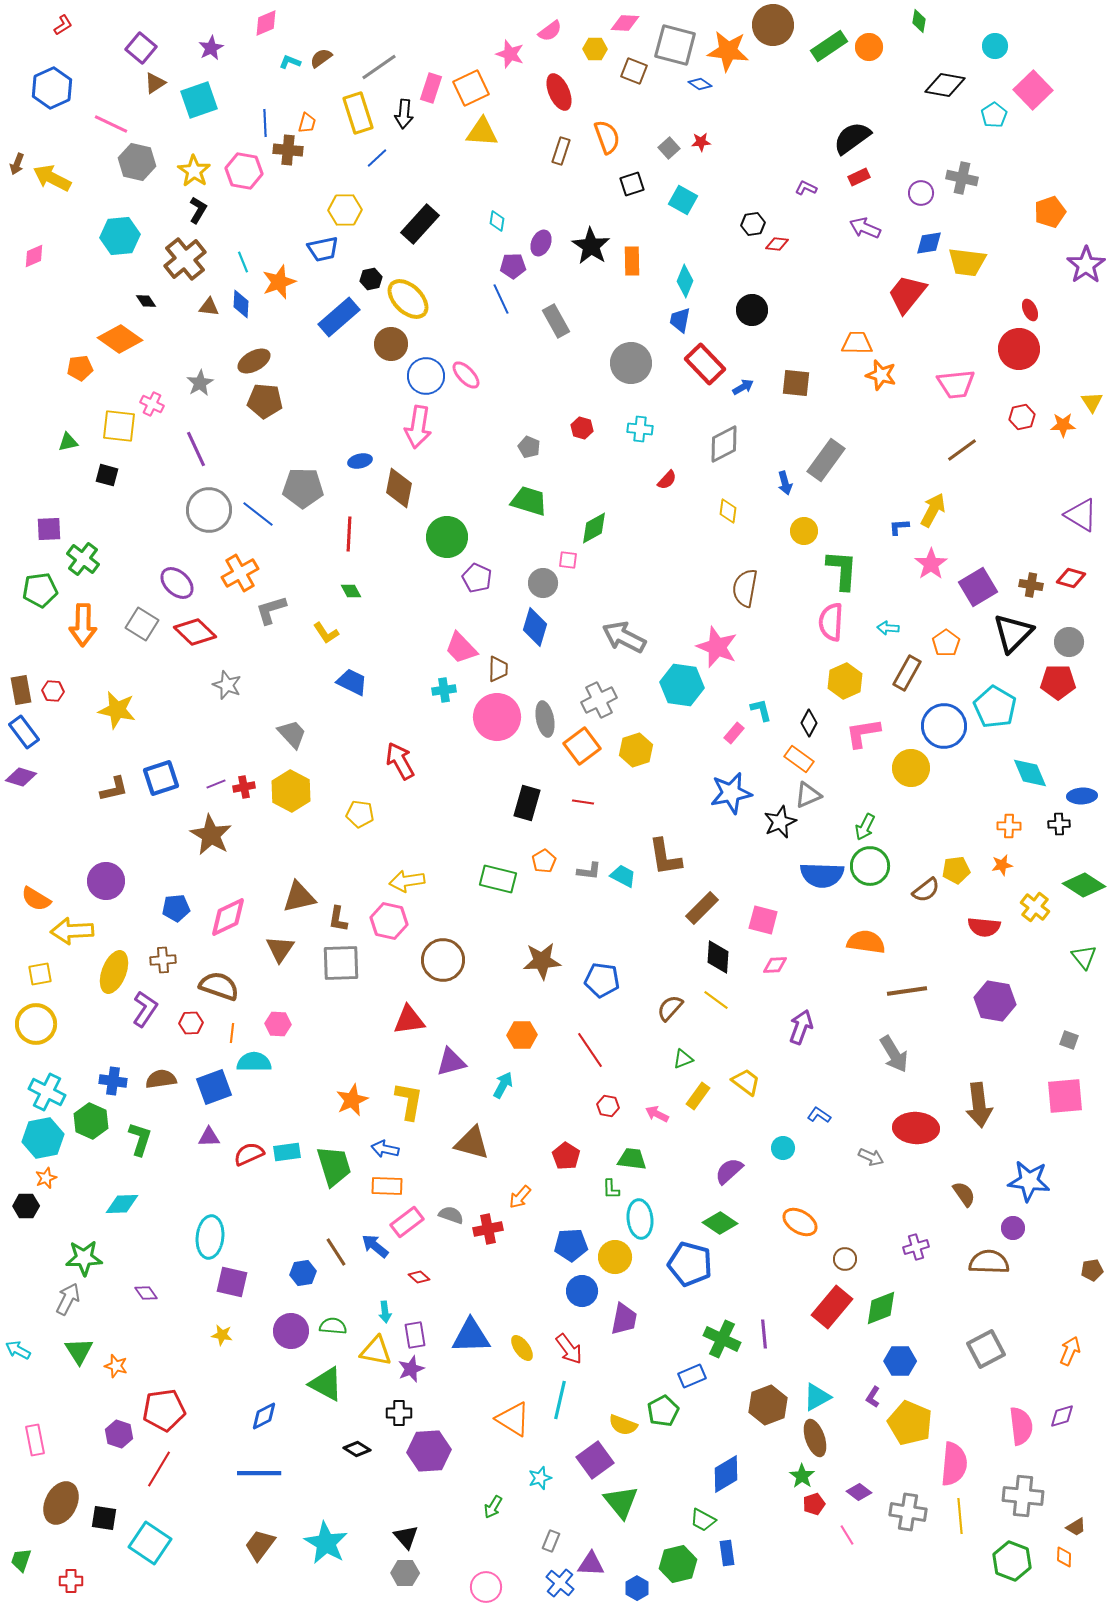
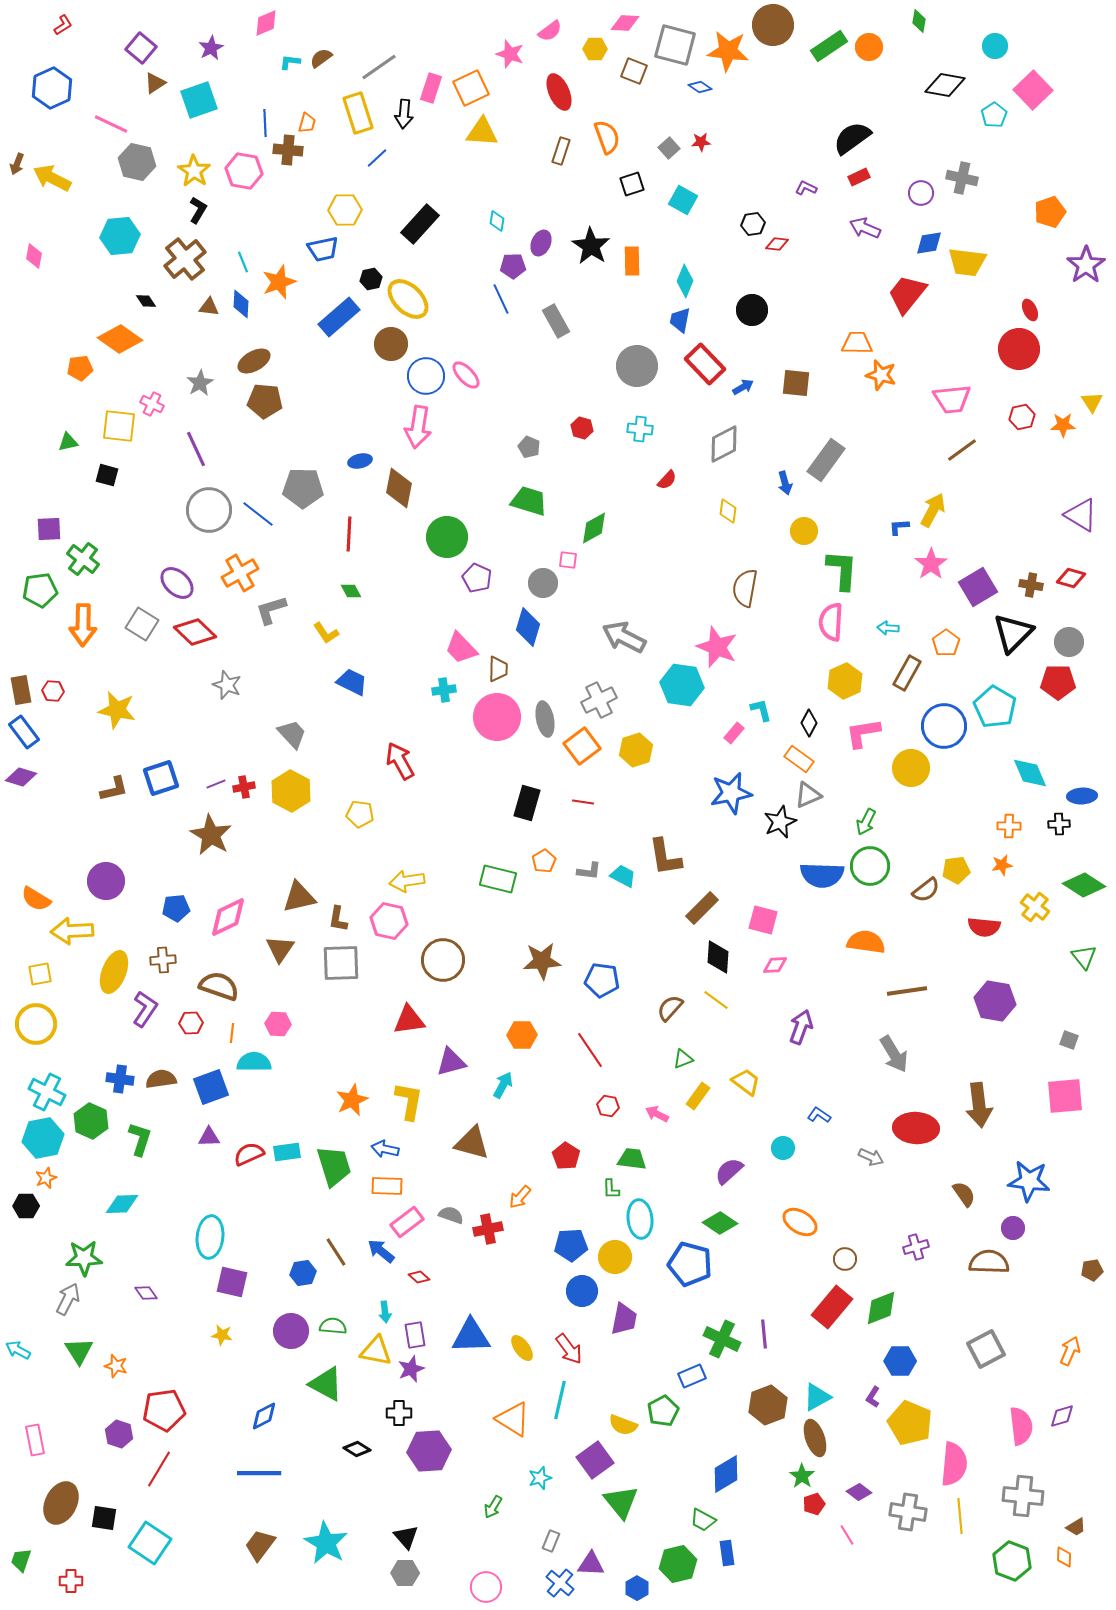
cyan L-shape at (290, 62): rotated 15 degrees counterclockwise
blue diamond at (700, 84): moved 3 px down
pink diamond at (34, 256): rotated 55 degrees counterclockwise
gray circle at (631, 363): moved 6 px right, 3 px down
pink trapezoid at (956, 384): moved 4 px left, 15 px down
blue diamond at (535, 627): moved 7 px left
green arrow at (865, 827): moved 1 px right, 5 px up
blue cross at (113, 1081): moved 7 px right, 2 px up
blue square at (214, 1087): moved 3 px left
blue arrow at (375, 1246): moved 6 px right, 5 px down
